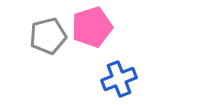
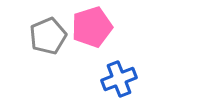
gray pentagon: rotated 9 degrees counterclockwise
